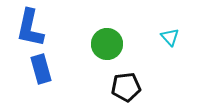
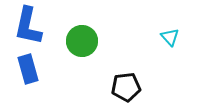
blue L-shape: moved 2 px left, 2 px up
green circle: moved 25 px left, 3 px up
blue rectangle: moved 13 px left
